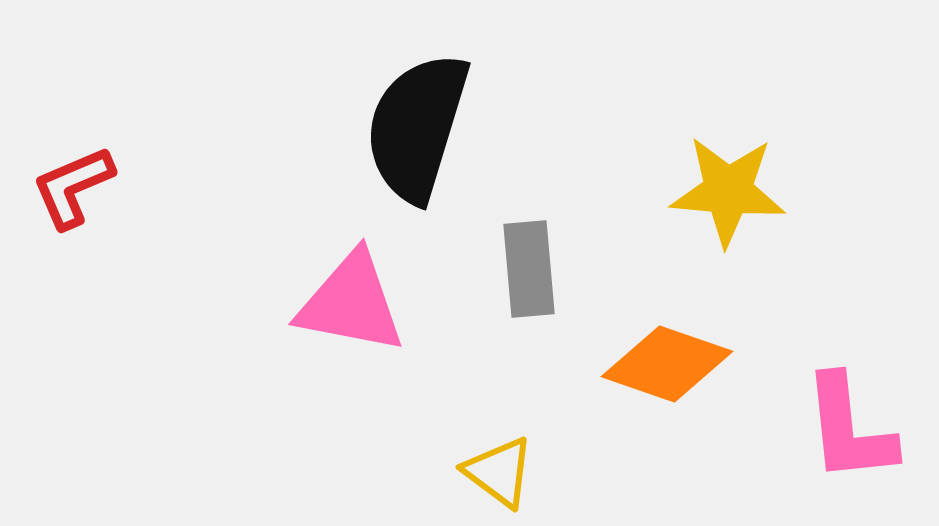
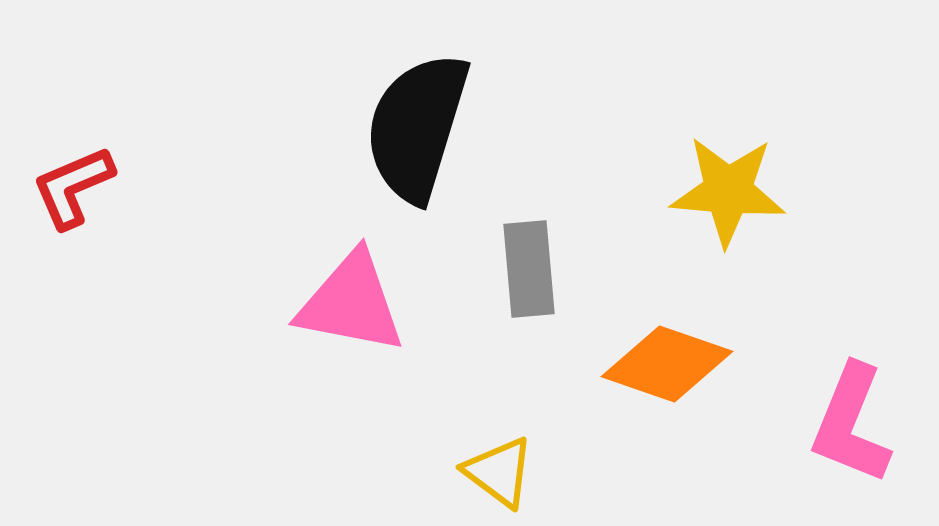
pink L-shape: moved 2 px right, 5 px up; rotated 28 degrees clockwise
